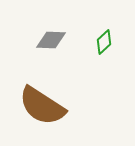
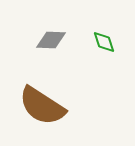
green diamond: rotated 65 degrees counterclockwise
